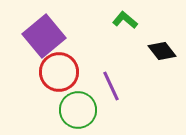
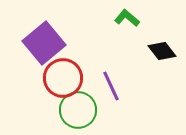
green L-shape: moved 2 px right, 2 px up
purple square: moved 7 px down
red circle: moved 4 px right, 6 px down
